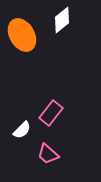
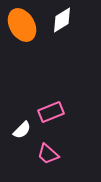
white diamond: rotated 8 degrees clockwise
orange ellipse: moved 10 px up
pink rectangle: moved 1 px up; rotated 30 degrees clockwise
